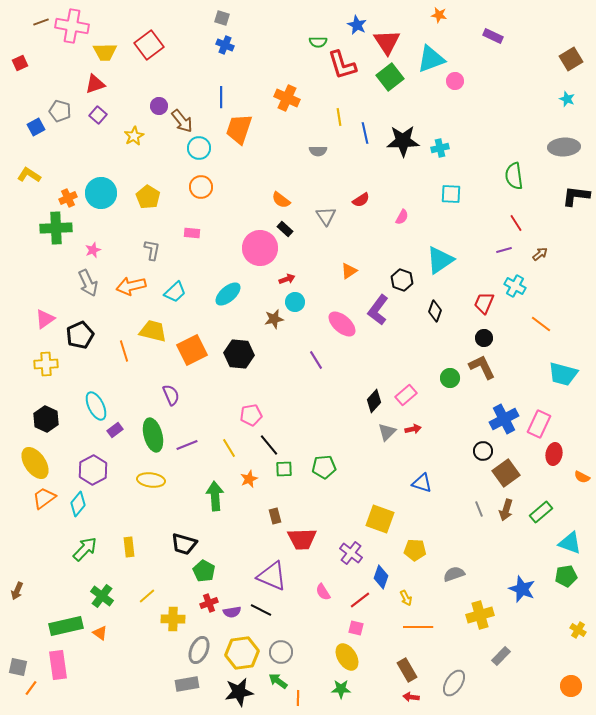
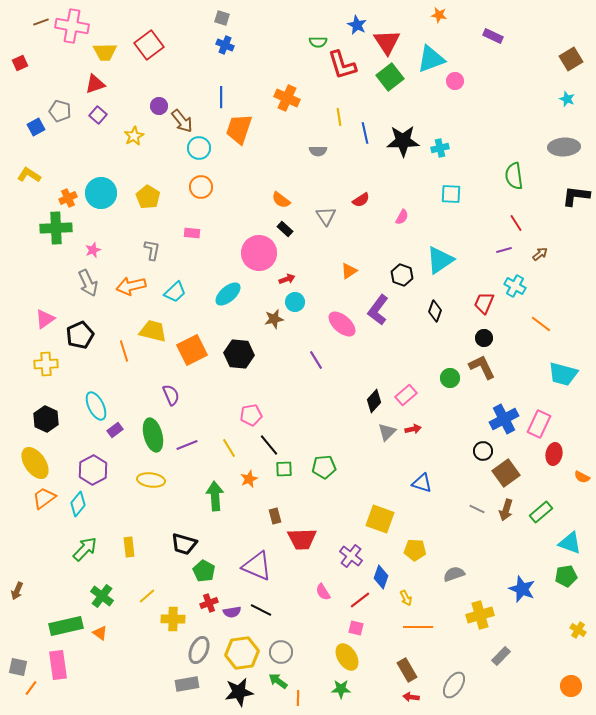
pink circle at (260, 248): moved 1 px left, 5 px down
black hexagon at (402, 280): moved 5 px up
gray line at (479, 509): moved 2 px left; rotated 42 degrees counterclockwise
purple cross at (351, 553): moved 3 px down
purple triangle at (272, 576): moved 15 px left, 10 px up
gray ellipse at (454, 683): moved 2 px down
